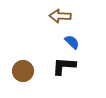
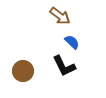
brown arrow: rotated 145 degrees counterclockwise
black L-shape: rotated 120 degrees counterclockwise
